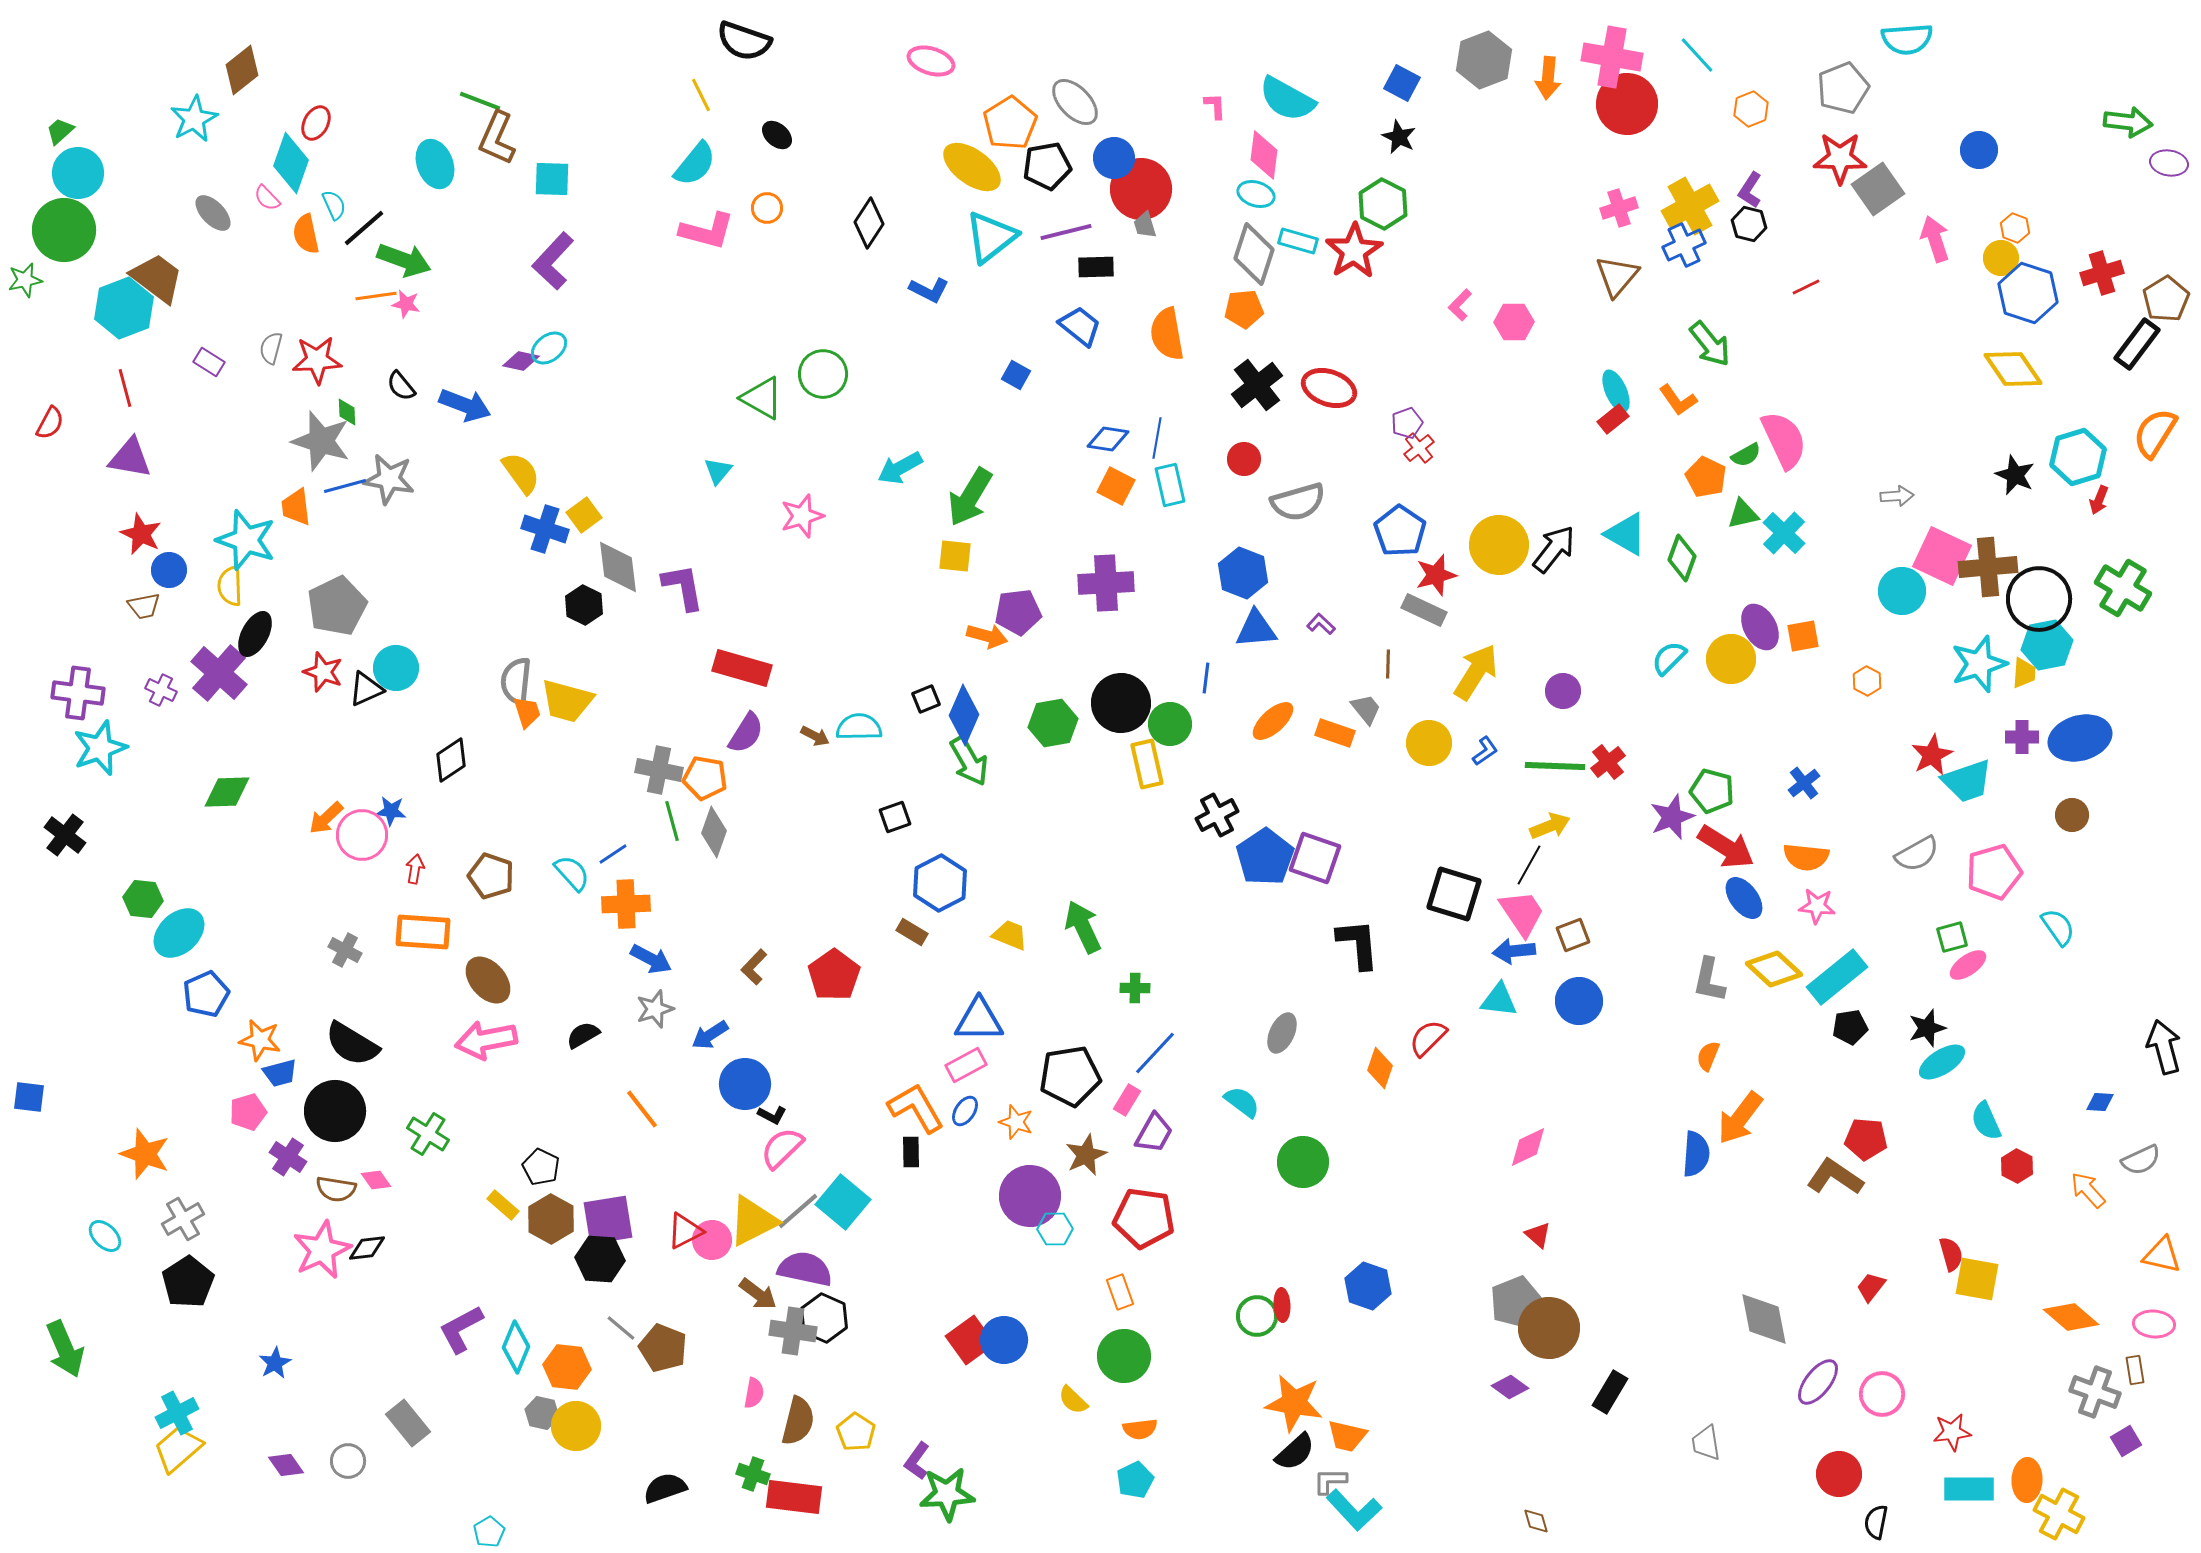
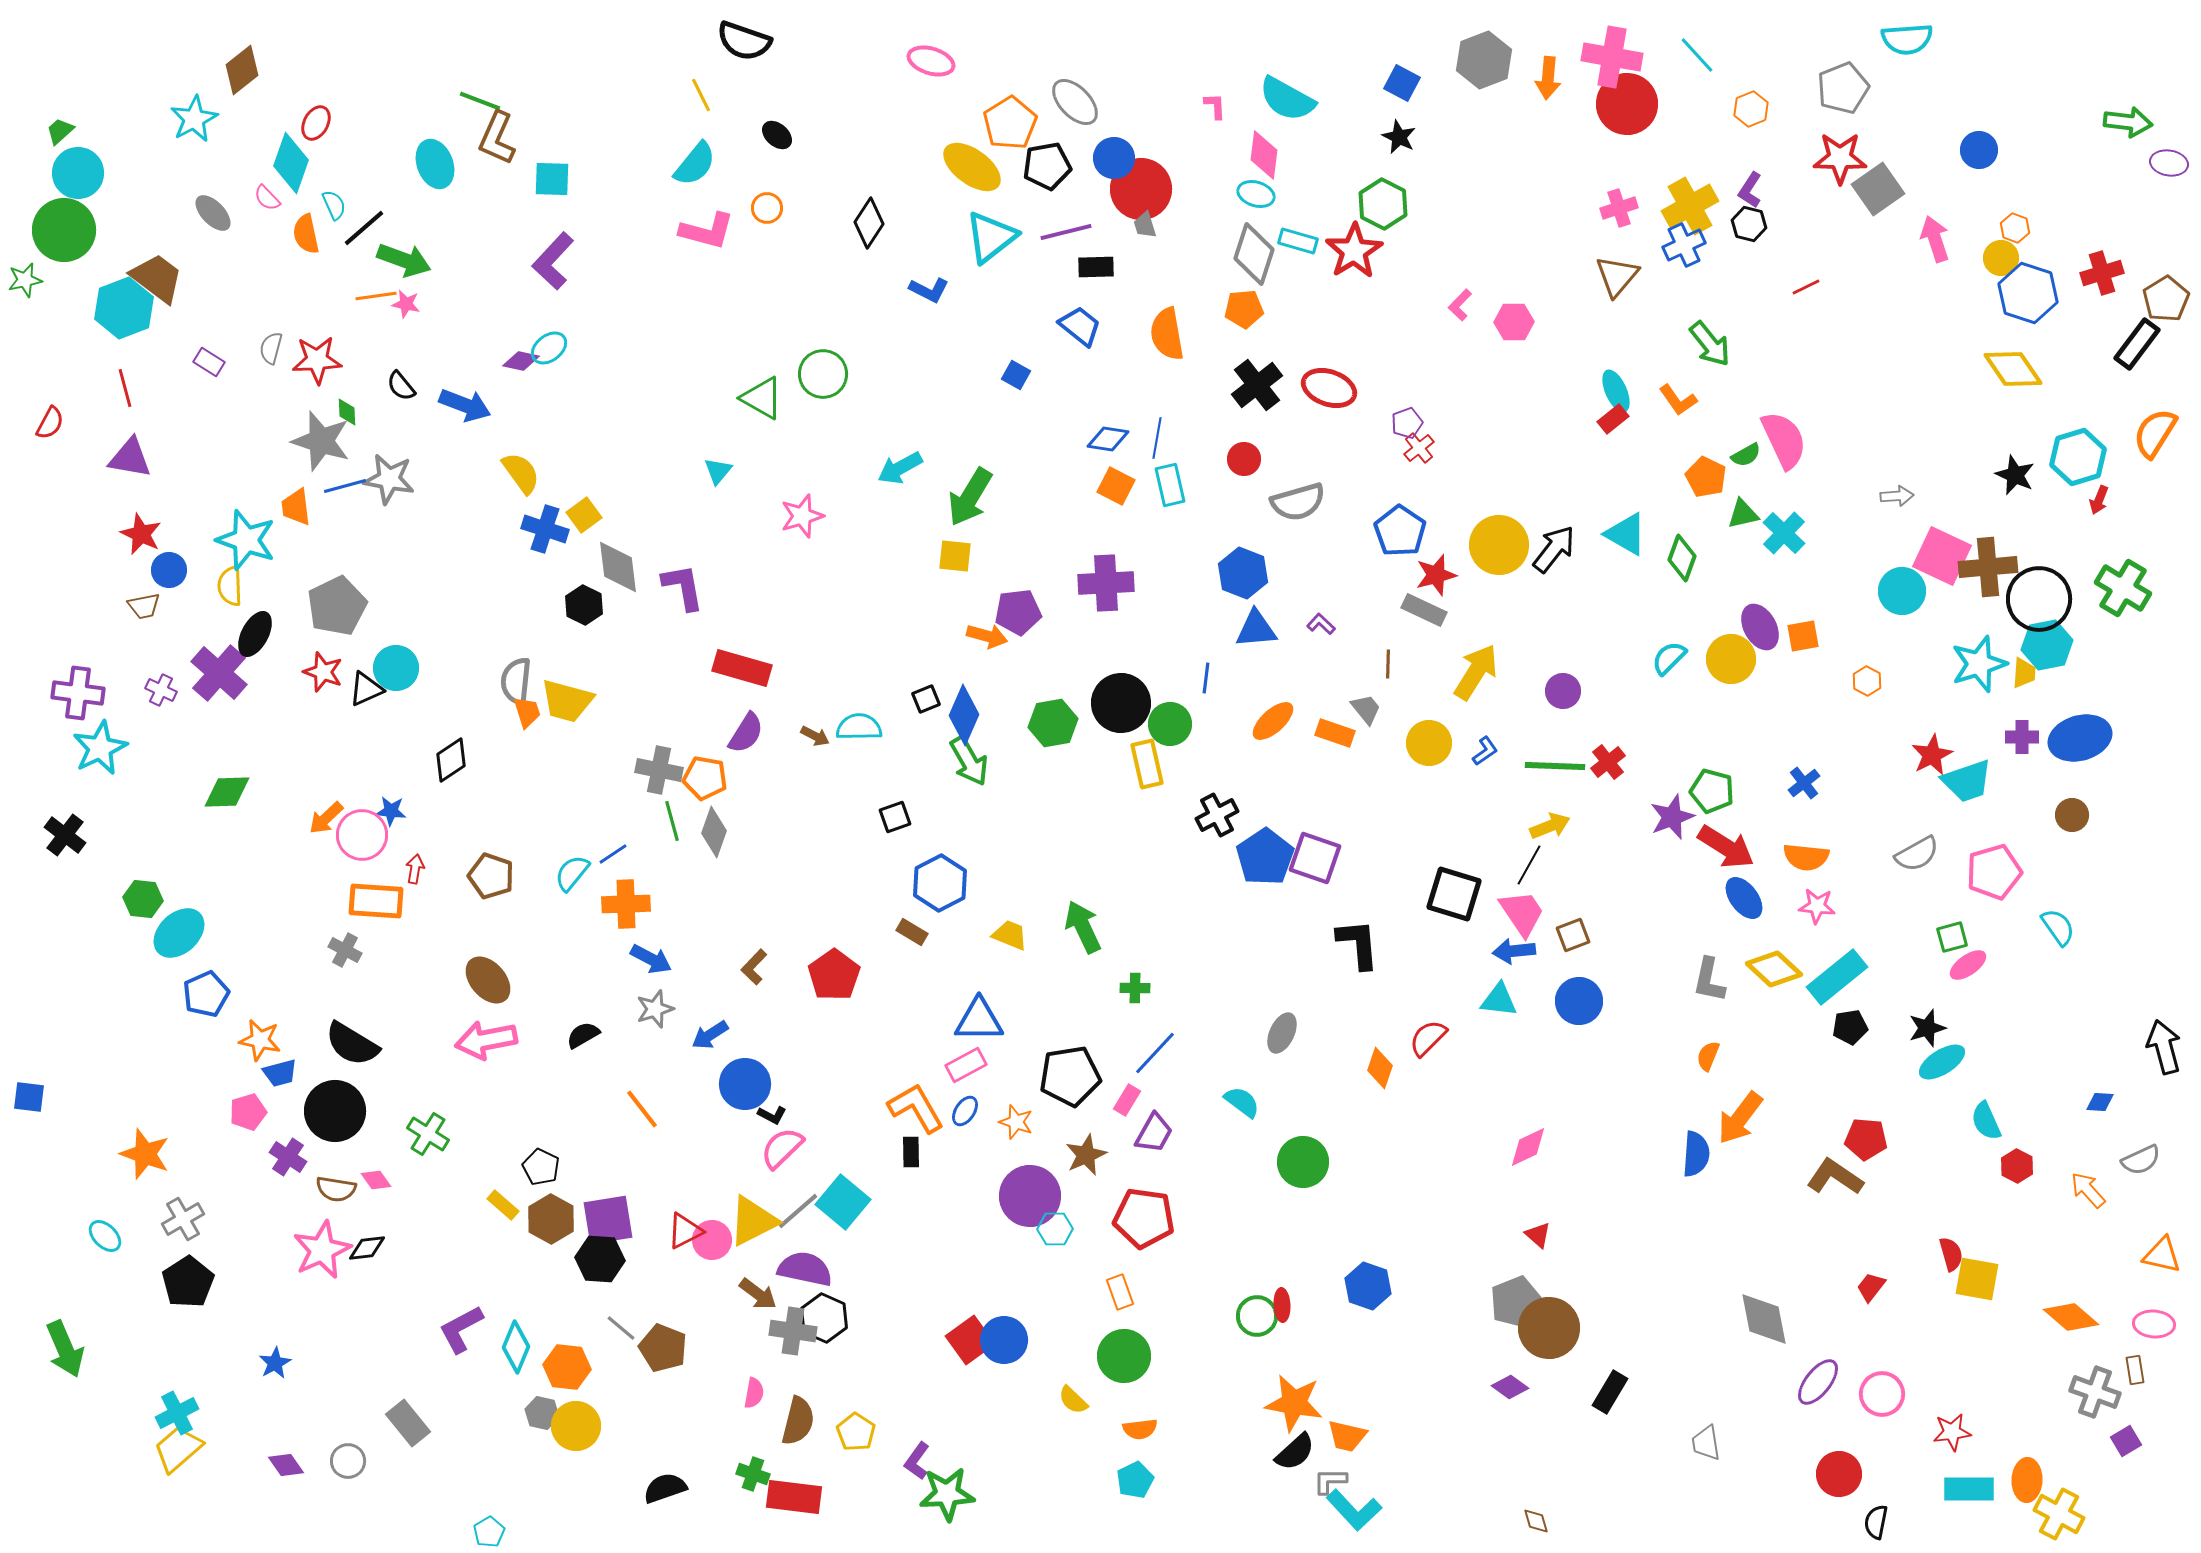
cyan star at (100, 748): rotated 6 degrees counterclockwise
cyan semicircle at (572, 873): rotated 99 degrees counterclockwise
orange rectangle at (423, 932): moved 47 px left, 31 px up
